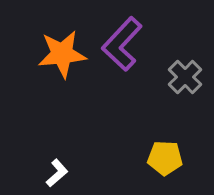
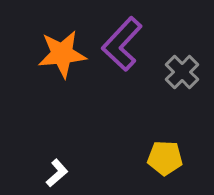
gray cross: moved 3 px left, 5 px up
